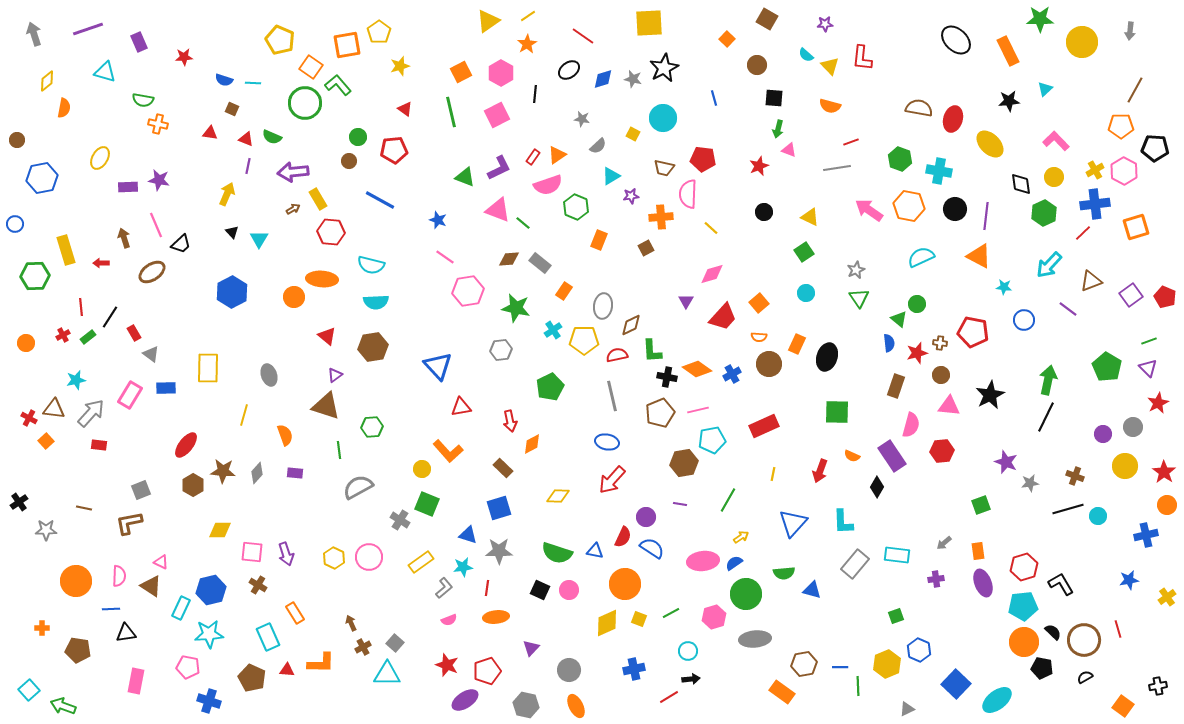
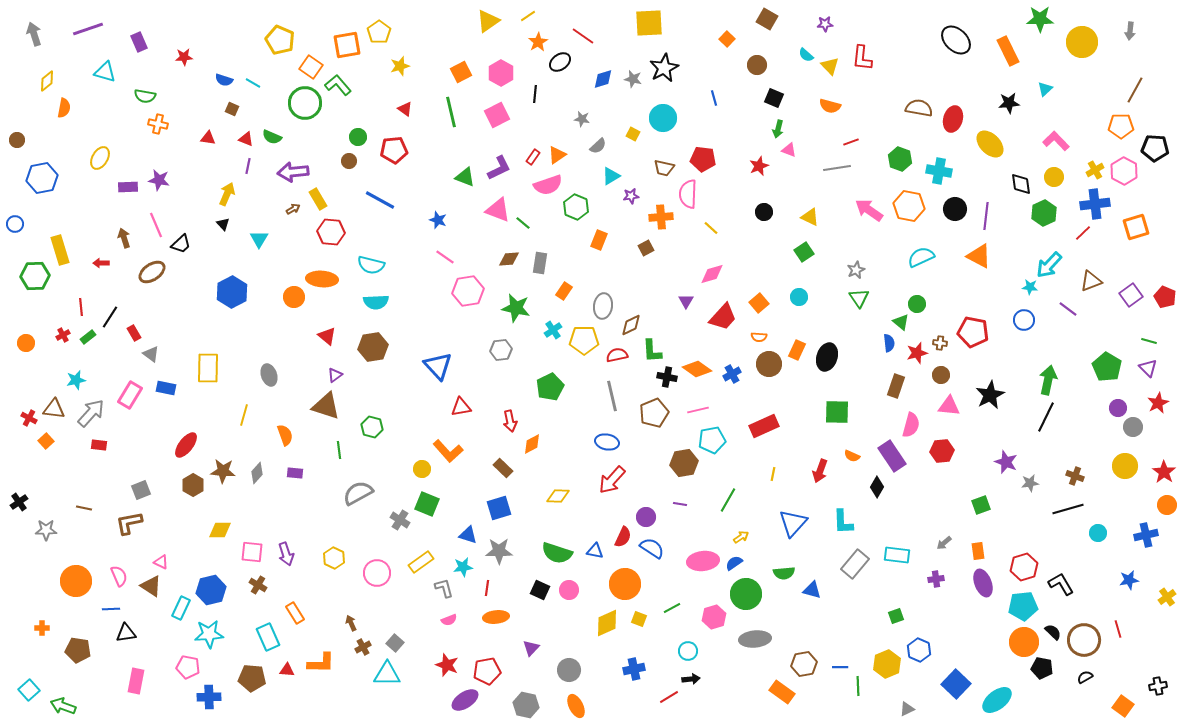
orange star at (527, 44): moved 11 px right, 2 px up
black ellipse at (569, 70): moved 9 px left, 8 px up
cyan line at (253, 83): rotated 28 degrees clockwise
black square at (774, 98): rotated 18 degrees clockwise
green semicircle at (143, 100): moved 2 px right, 4 px up
black star at (1009, 101): moved 2 px down
red triangle at (210, 133): moved 2 px left, 5 px down
black triangle at (232, 232): moved 9 px left, 8 px up
yellow rectangle at (66, 250): moved 6 px left
gray rectangle at (540, 263): rotated 60 degrees clockwise
cyan star at (1004, 287): moved 26 px right
cyan circle at (806, 293): moved 7 px left, 4 px down
green triangle at (899, 319): moved 2 px right, 3 px down
green line at (1149, 341): rotated 35 degrees clockwise
orange rectangle at (797, 344): moved 6 px down
blue rectangle at (166, 388): rotated 12 degrees clockwise
brown pentagon at (660, 413): moved 6 px left
green hexagon at (372, 427): rotated 20 degrees clockwise
purple circle at (1103, 434): moved 15 px right, 26 px up
gray semicircle at (358, 487): moved 6 px down
cyan circle at (1098, 516): moved 17 px down
pink circle at (369, 557): moved 8 px right, 16 px down
pink semicircle at (119, 576): rotated 25 degrees counterclockwise
gray L-shape at (444, 588): rotated 65 degrees counterclockwise
green line at (671, 613): moved 1 px right, 5 px up
red pentagon at (487, 671): rotated 8 degrees clockwise
brown pentagon at (252, 678): rotated 20 degrees counterclockwise
blue cross at (209, 701): moved 4 px up; rotated 20 degrees counterclockwise
